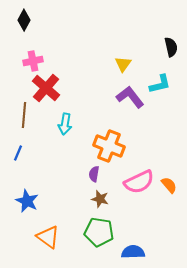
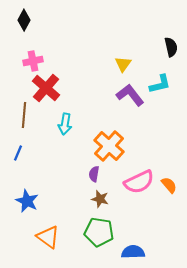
purple L-shape: moved 2 px up
orange cross: rotated 20 degrees clockwise
